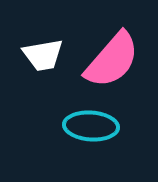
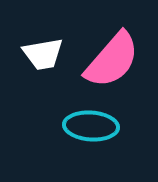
white trapezoid: moved 1 px up
